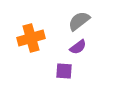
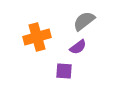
gray semicircle: moved 5 px right
orange cross: moved 6 px right, 1 px up
